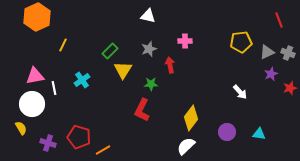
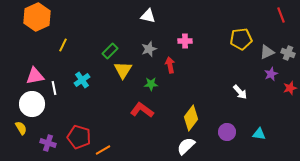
red line: moved 2 px right, 5 px up
yellow pentagon: moved 3 px up
red L-shape: rotated 100 degrees clockwise
